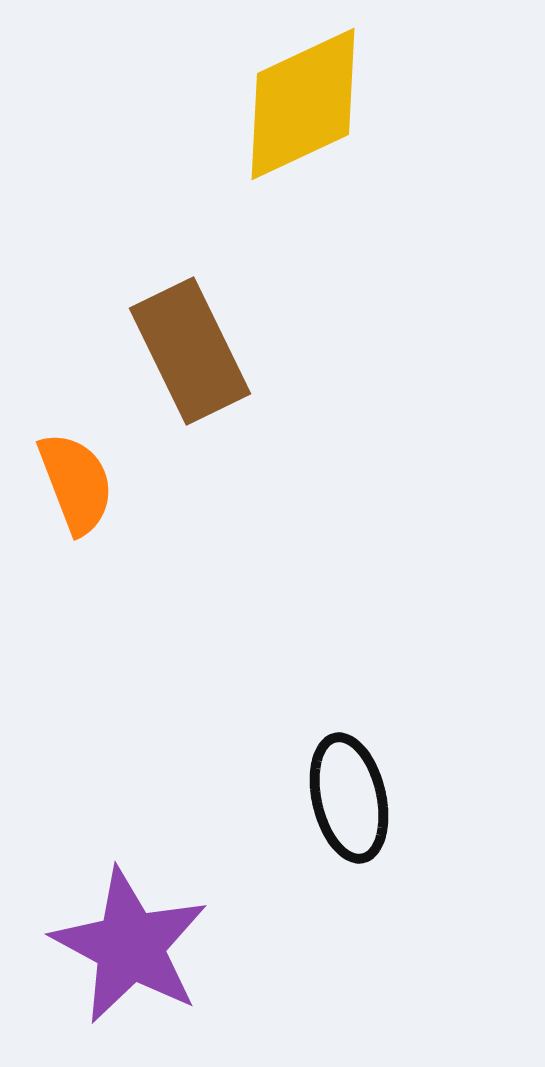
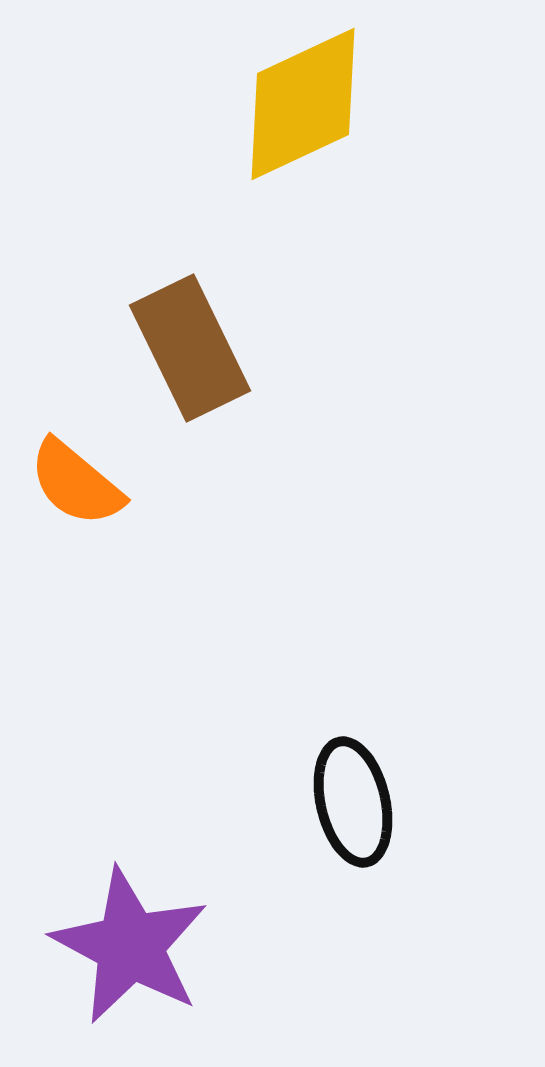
brown rectangle: moved 3 px up
orange semicircle: rotated 151 degrees clockwise
black ellipse: moved 4 px right, 4 px down
